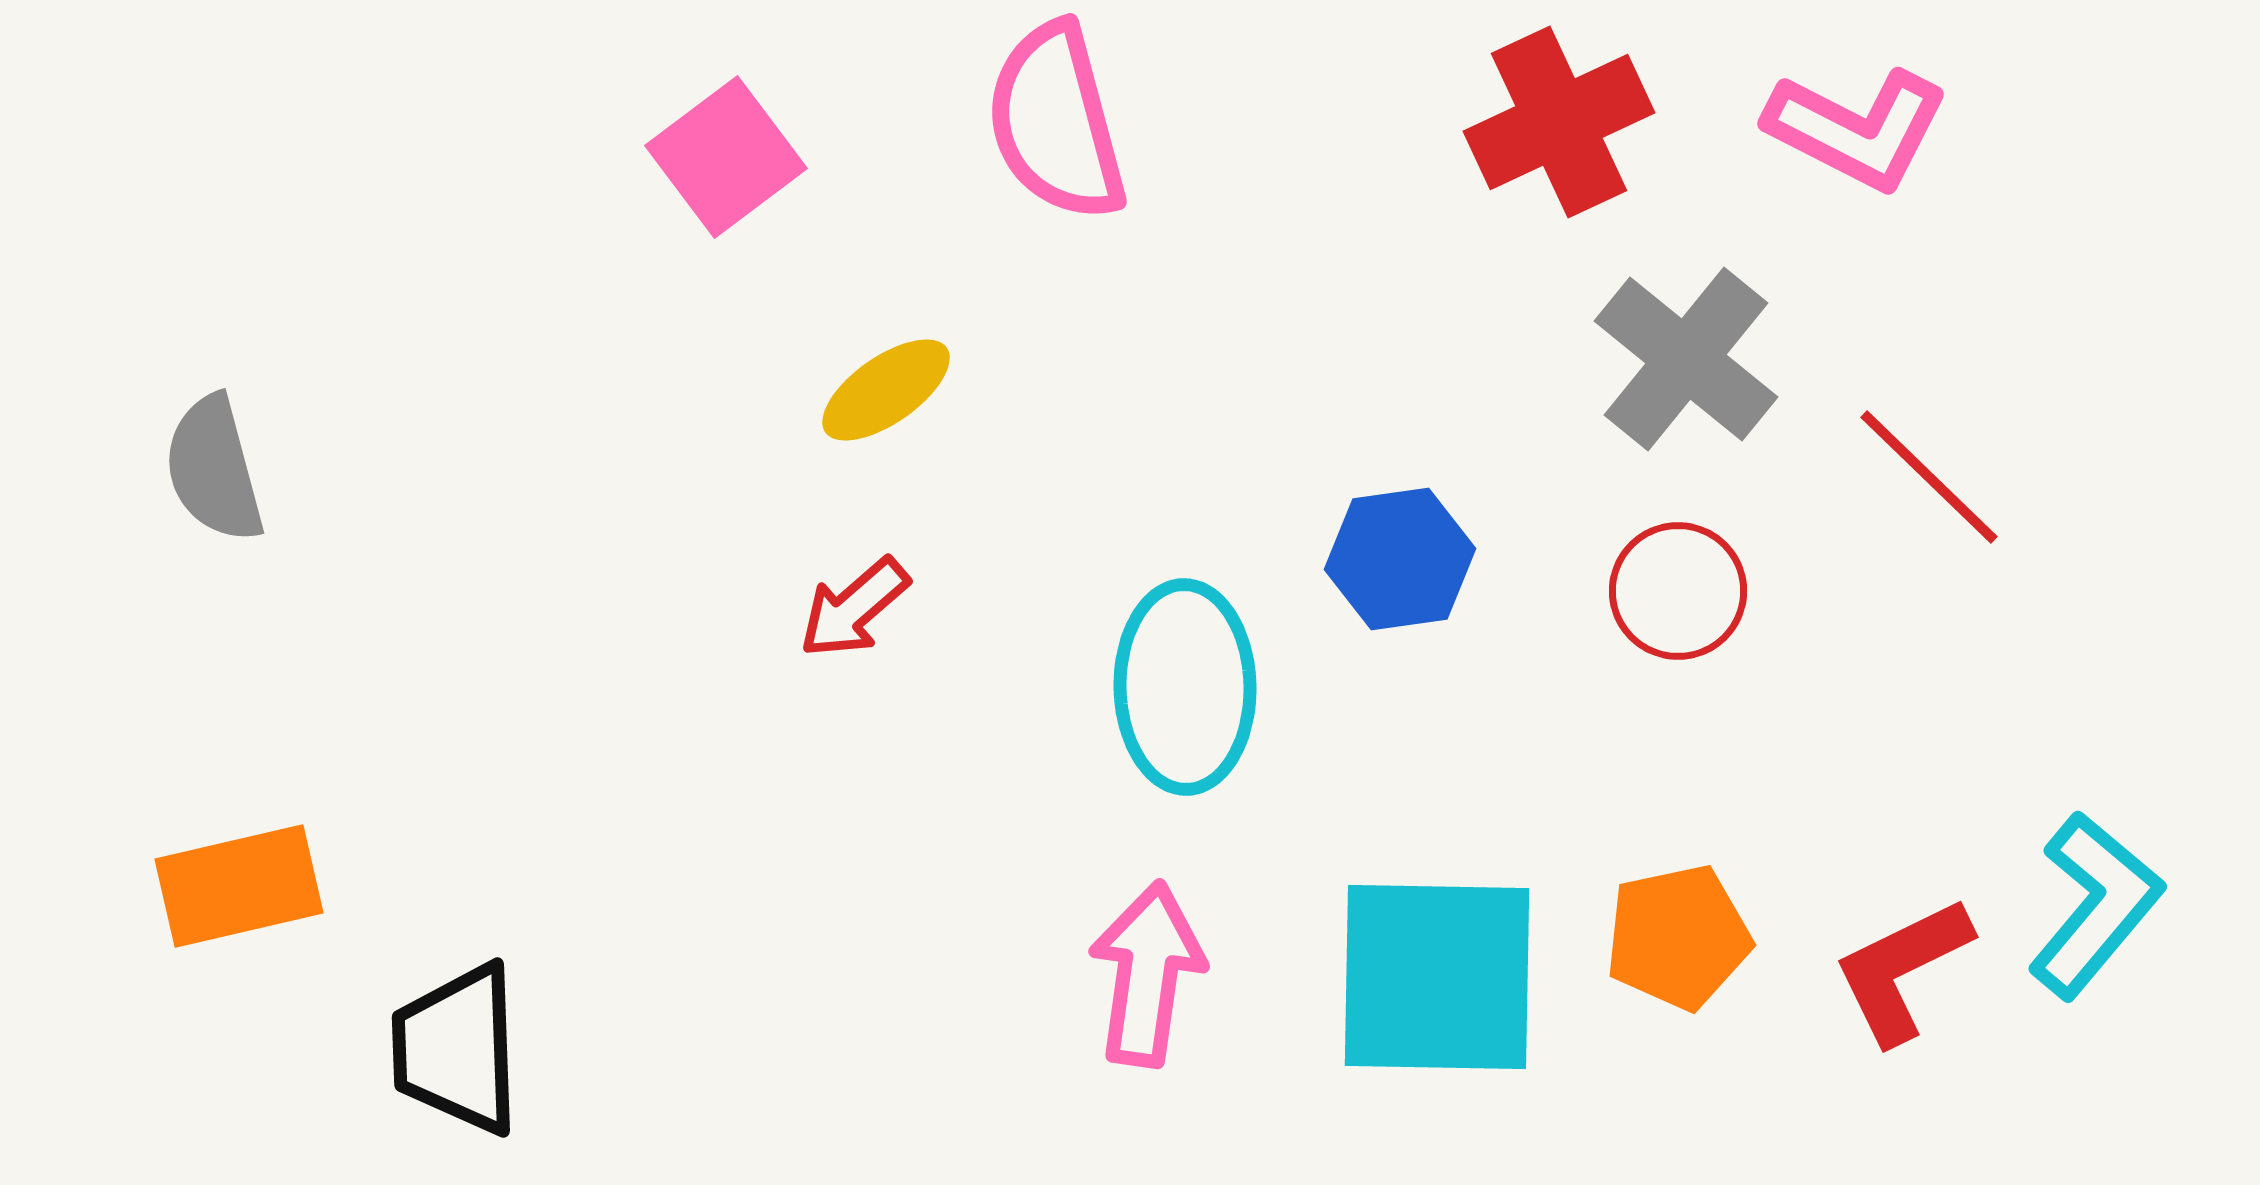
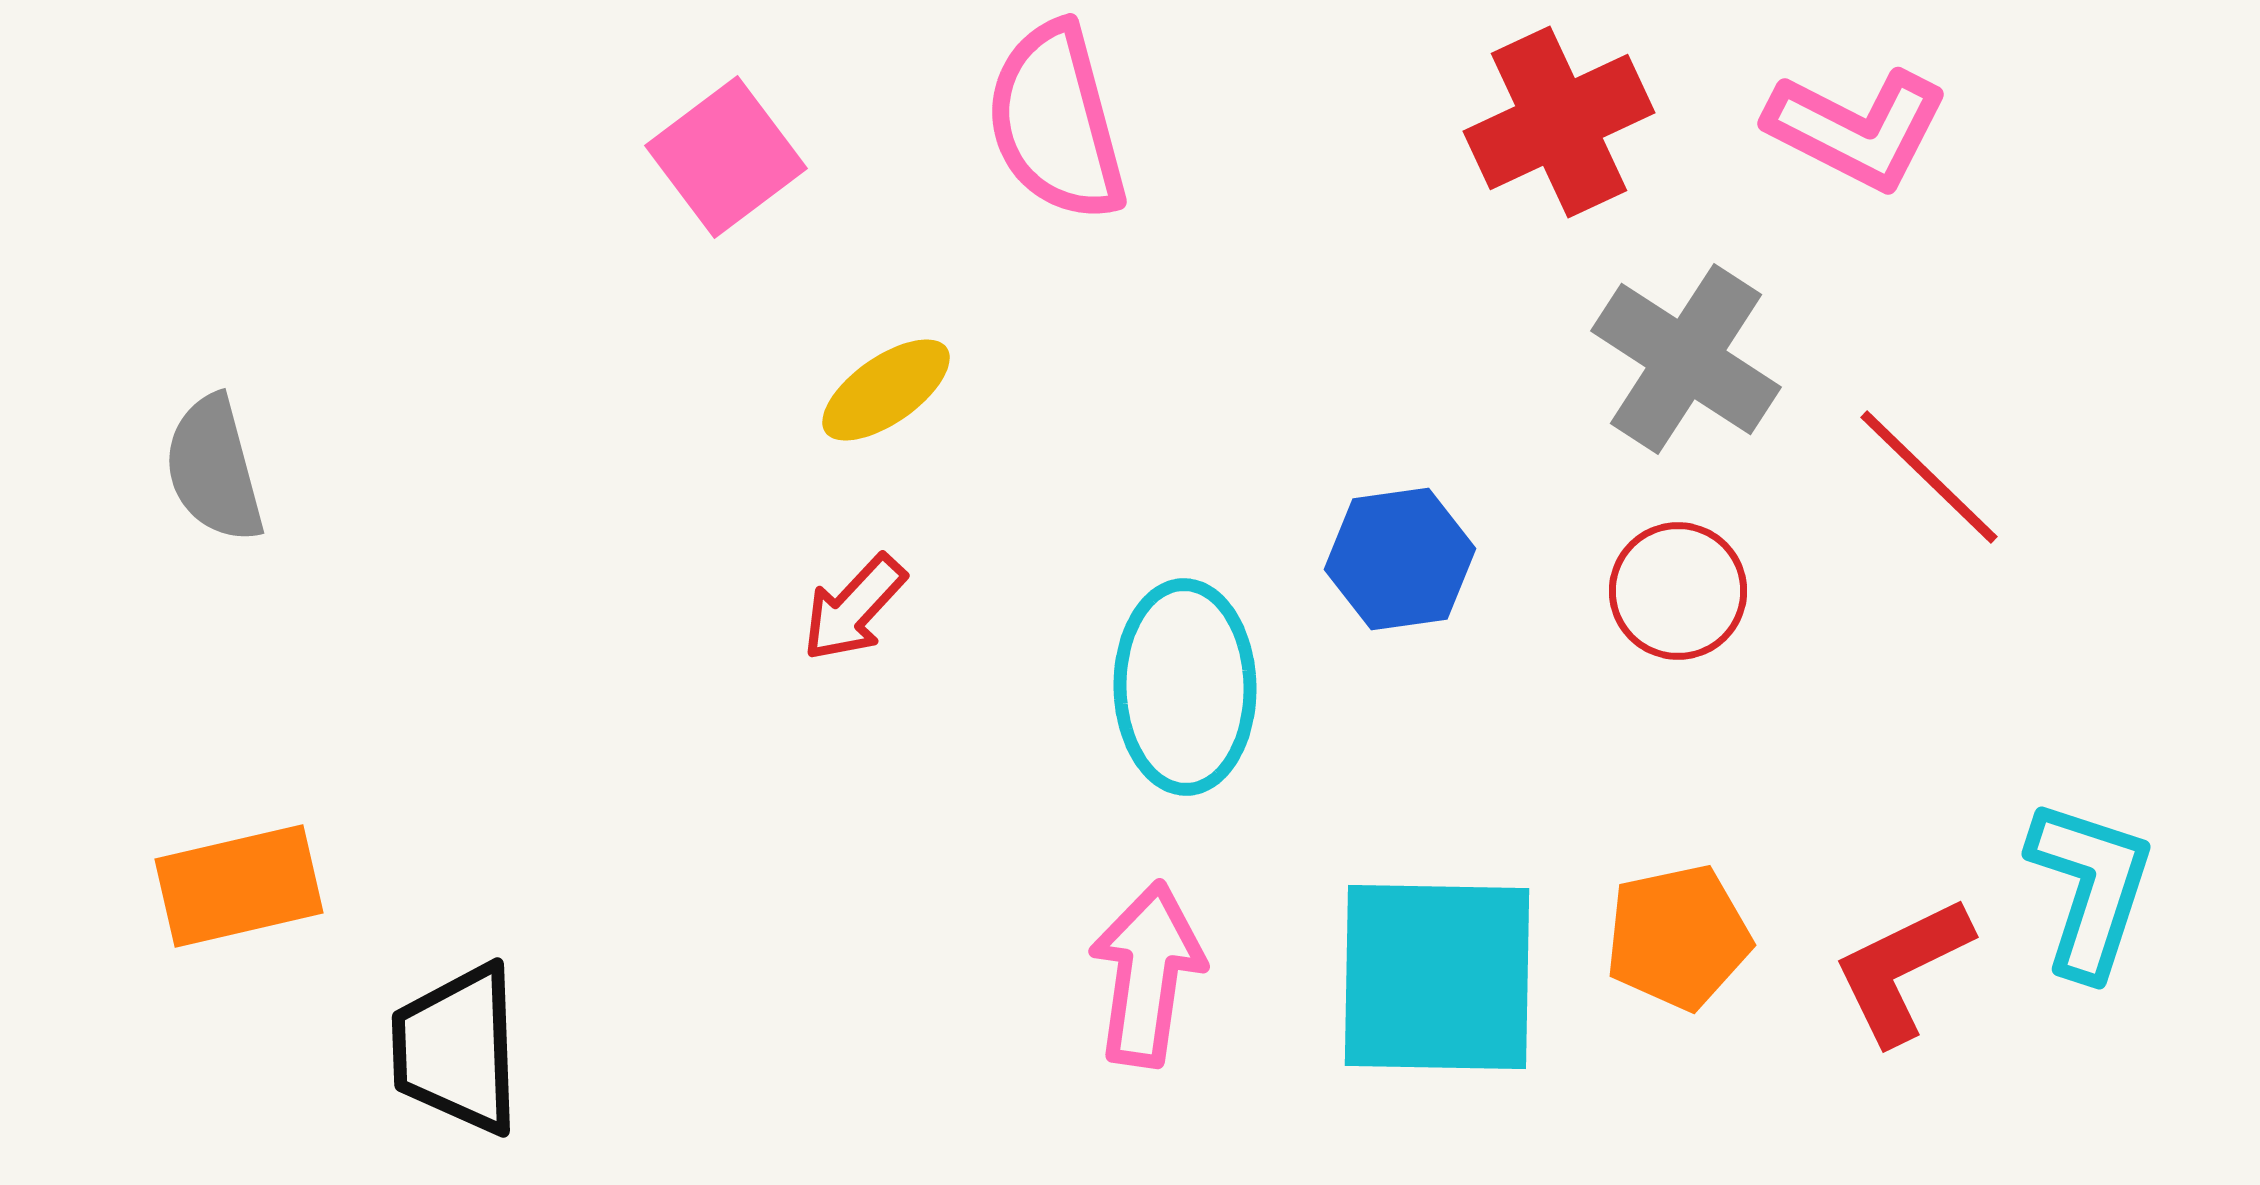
gray cross: rotated 6 degrees counterclockwise
red arrow: rotated 6 degrees counterclockwise
cyan L-shape: moved 5 px left, 17 px up; rotated 22 degrees counterclockwise
